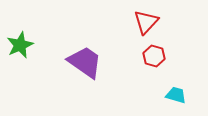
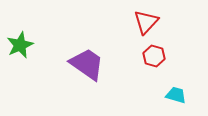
purple trapezoid: moved 2 px right, 2 px down
